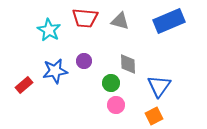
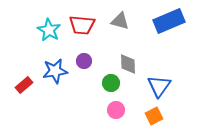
red trapezoid: moved 3 px left, 7 px down
pink circle: moved 5 px down
